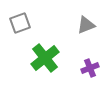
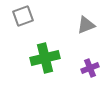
gray square: moved 3 px right, 7 px up
green cross: rotated 24 degrees clockwise
